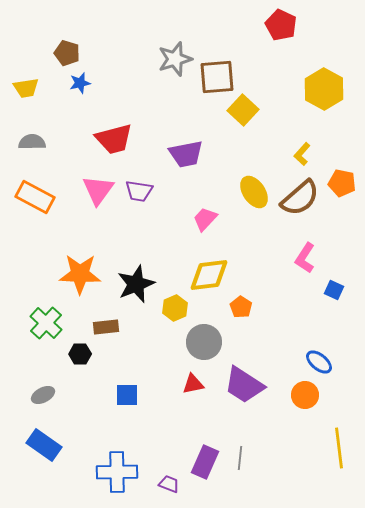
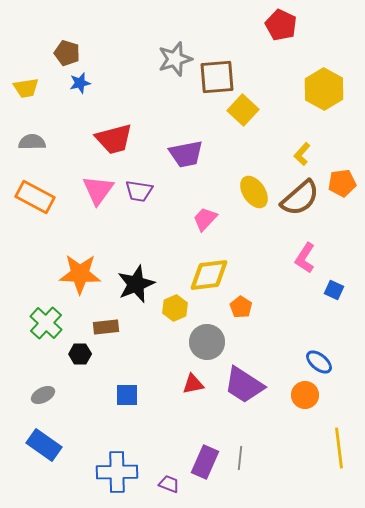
orange pentagon at (342, 183): rotated 20 degrees counterclockwise
gray circle at (204, 342): moved 3 px right
